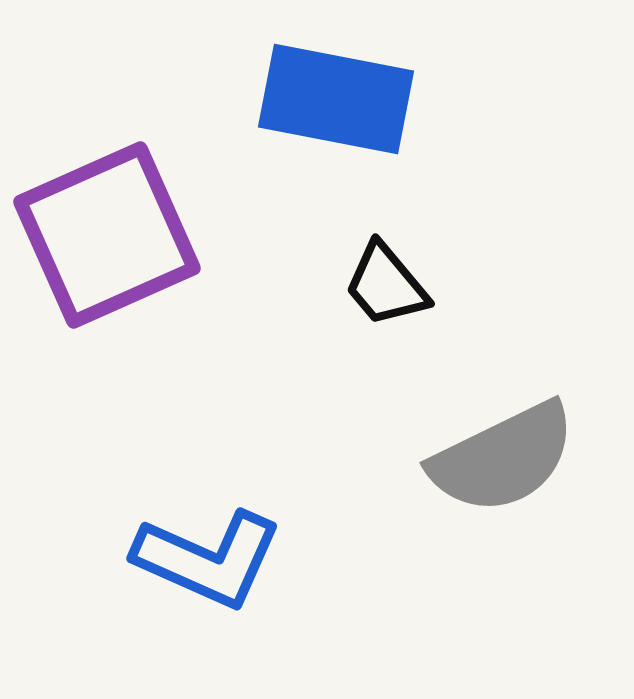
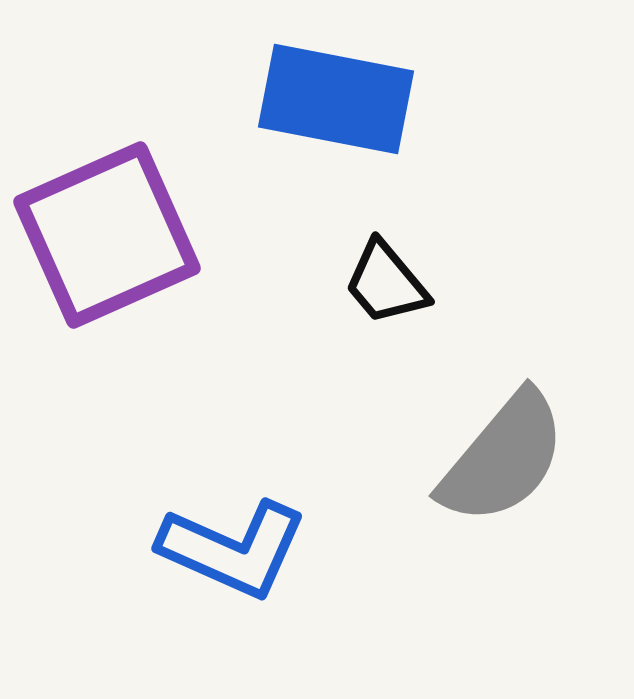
black trapezoid: moved 2 px up
gray semicircle: rotated 24 degrees counterclockwise
blue L-shape: moved 25 px right, 10 px up
